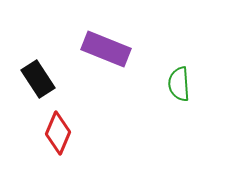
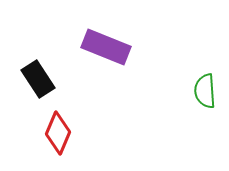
purple rectangle: moved 2 px up
green semicircle: moved 26 px right, 7 px down
